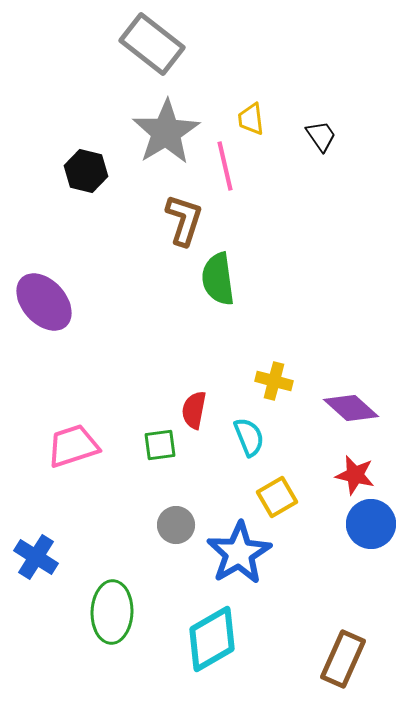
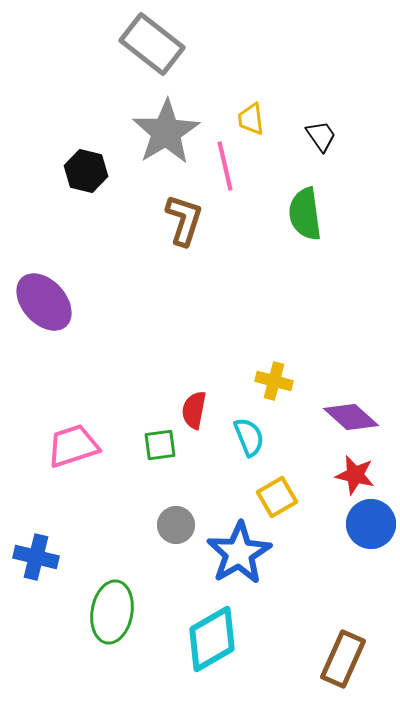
green semicircle: moved 87 px right, 65 px up
purple diamond: moved 9 px down
blue cross: rotated 18 degrees counterclockwise
green ellipse: rotated 8 degrees clockwise
